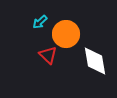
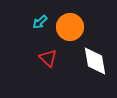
orange circle: moved 4 px right, 7 px up
red triangle: moved 3 px down
